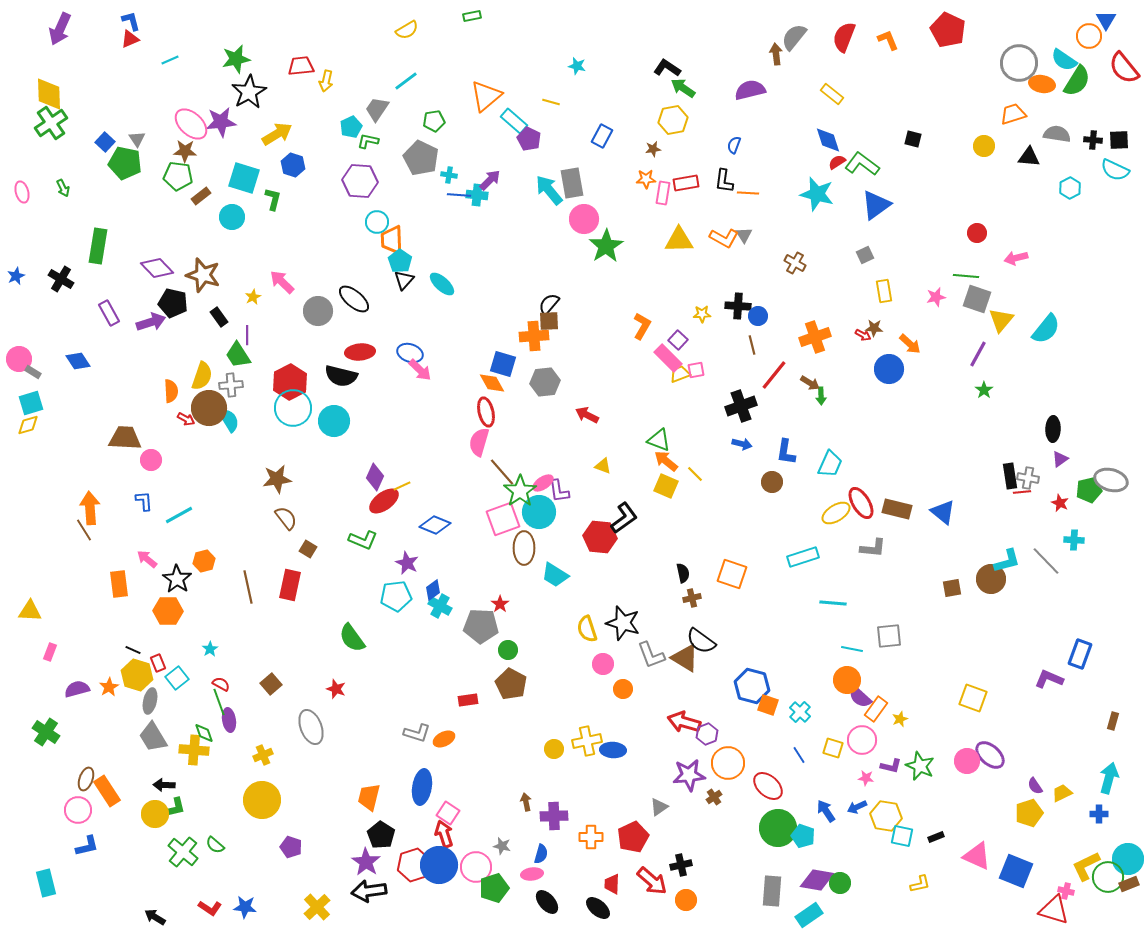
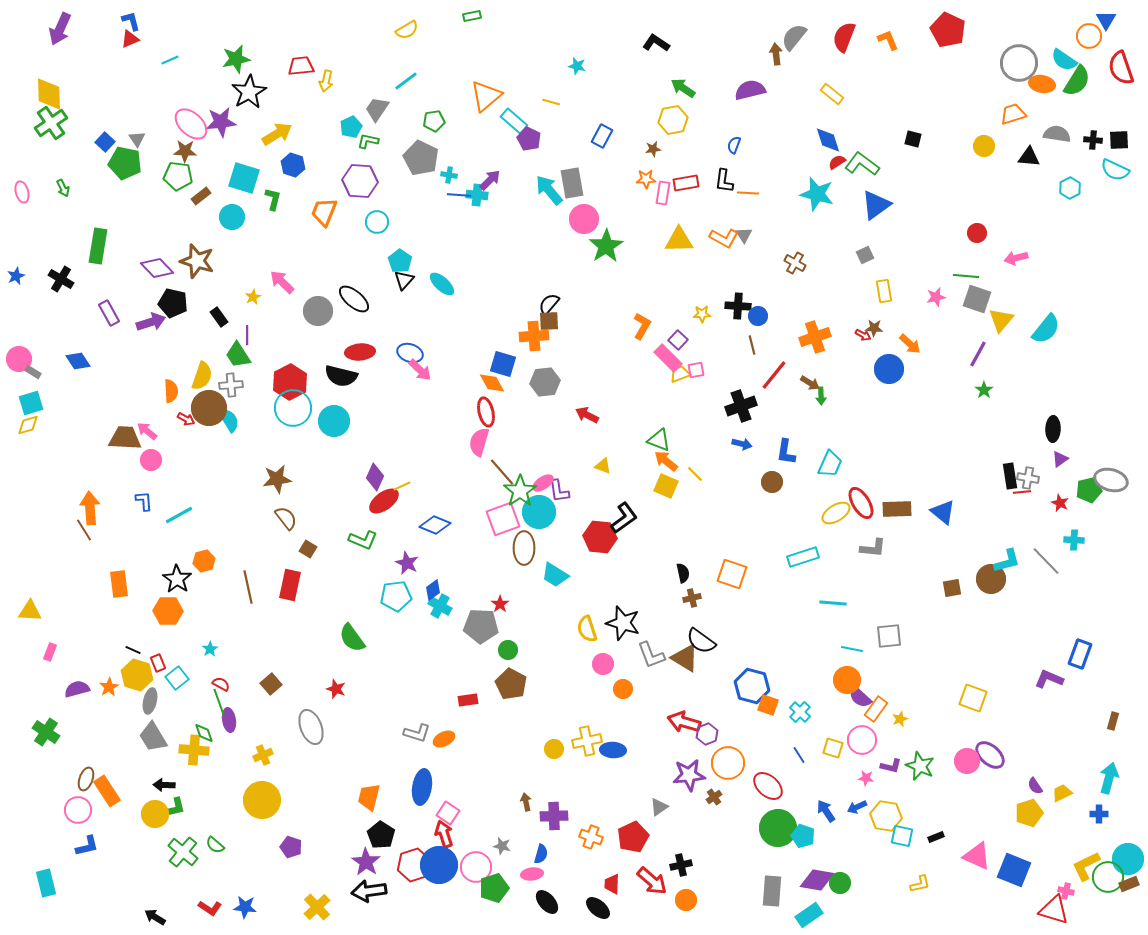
black L-shape at (667, 68): moved 11 px left, 25 px up
red semicircle at (1124, 68): moved 3 px left; rotated 20 degrees clockwise
orange trapezoid at (392, 240): moved 68 px left, 28 px up; rotated 24 degrees clockwise
brown star at (203, 275): moved 6 px left, 14 px up
brown rectangle at (897, 509): rotated 16 degrees counterclockwise
pink arrow at (147, 559): moved 128 px up
orange cross at (591, 837): rotated 20 degrees clockwise
blue square at (1016, 871): moved 2 px left, 1 px up
